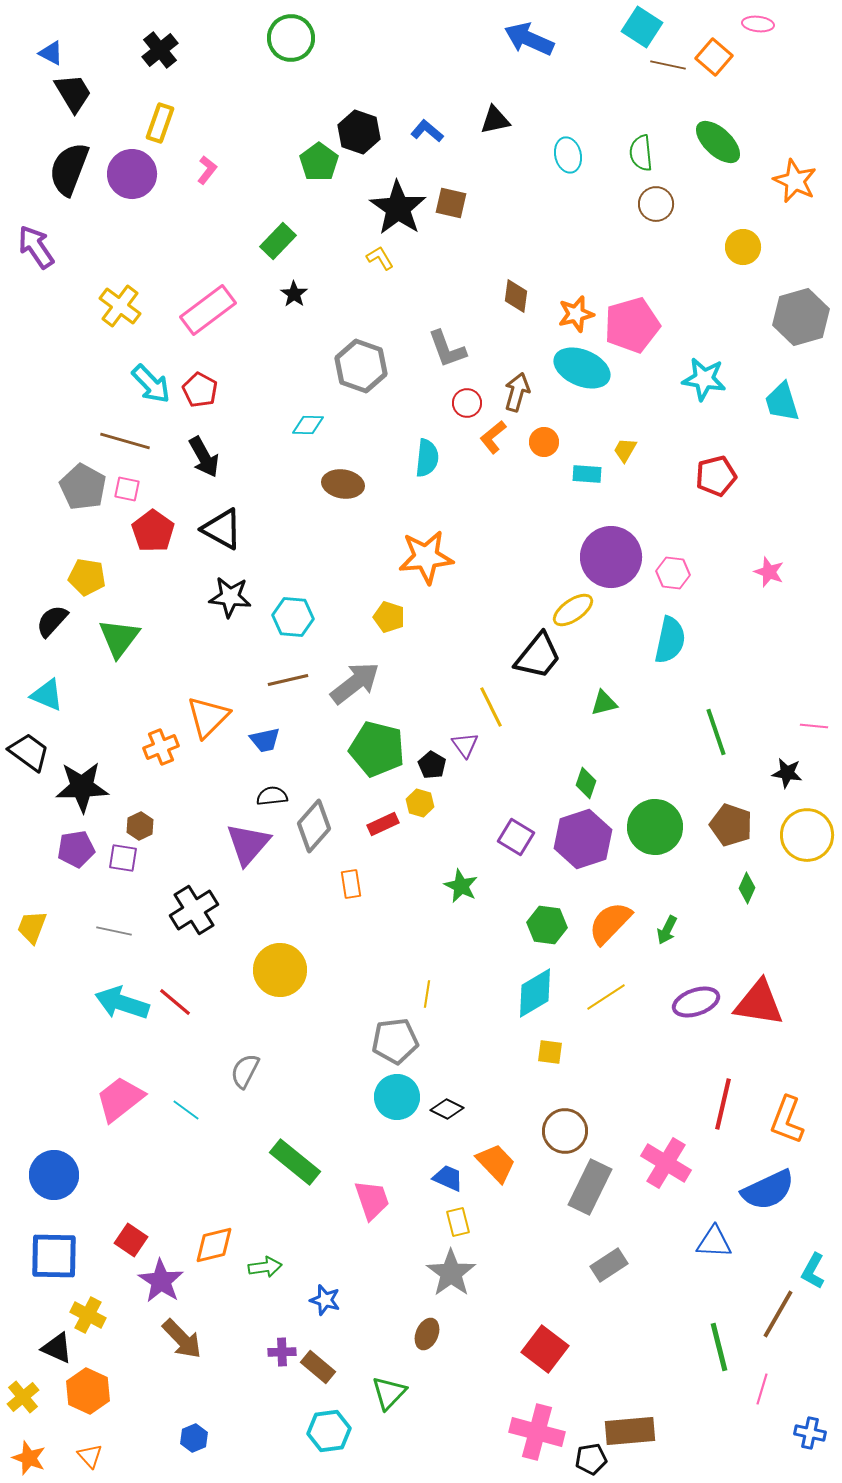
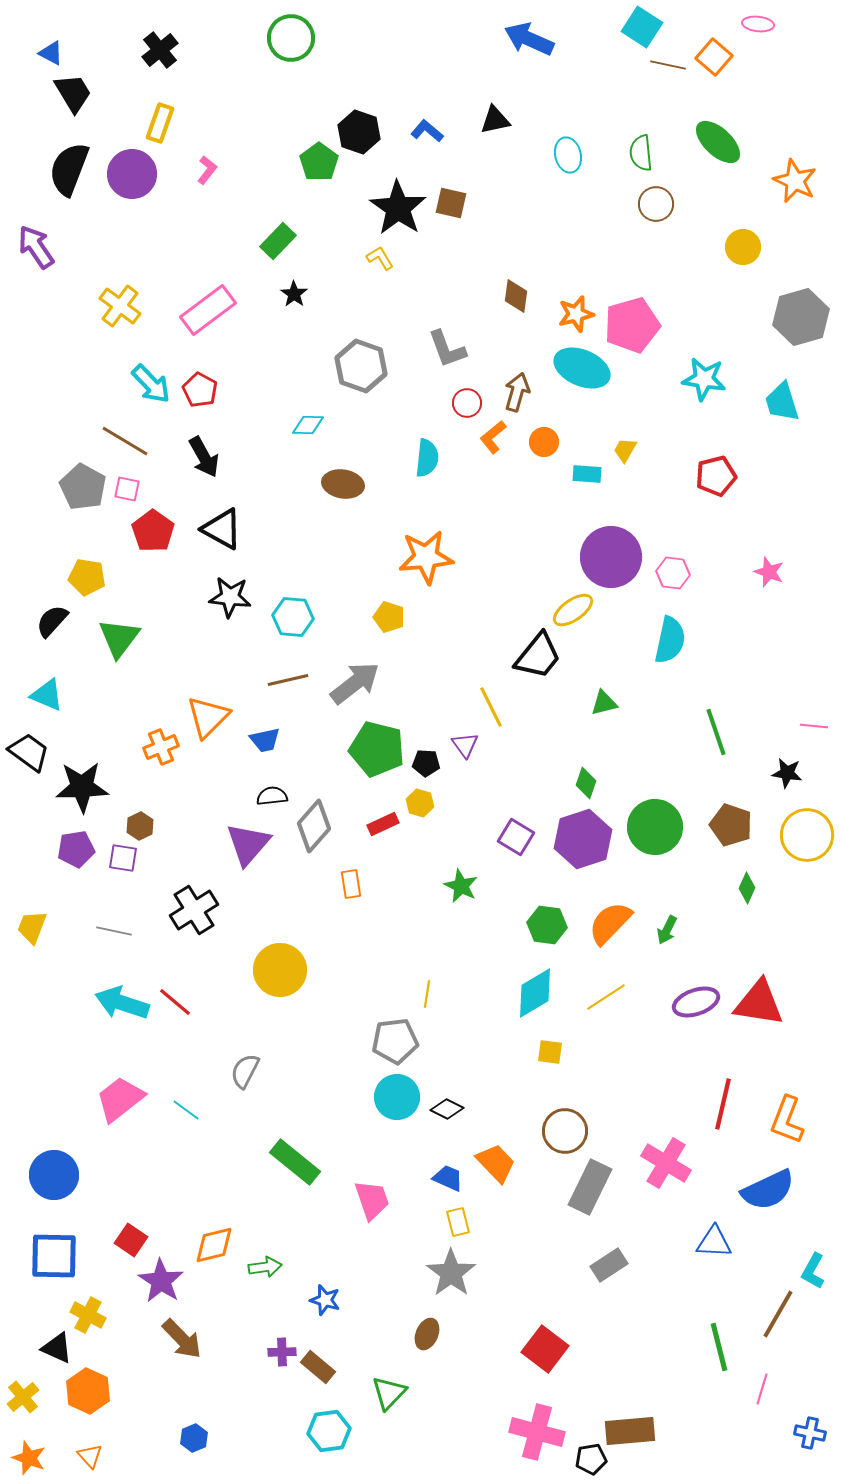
brown line at (125, 441): rotated 15 degrees clockwise
black pentagon at (432, 765): moved 6 px left, 2 px up; rotated 28 degrees counterclockwise
